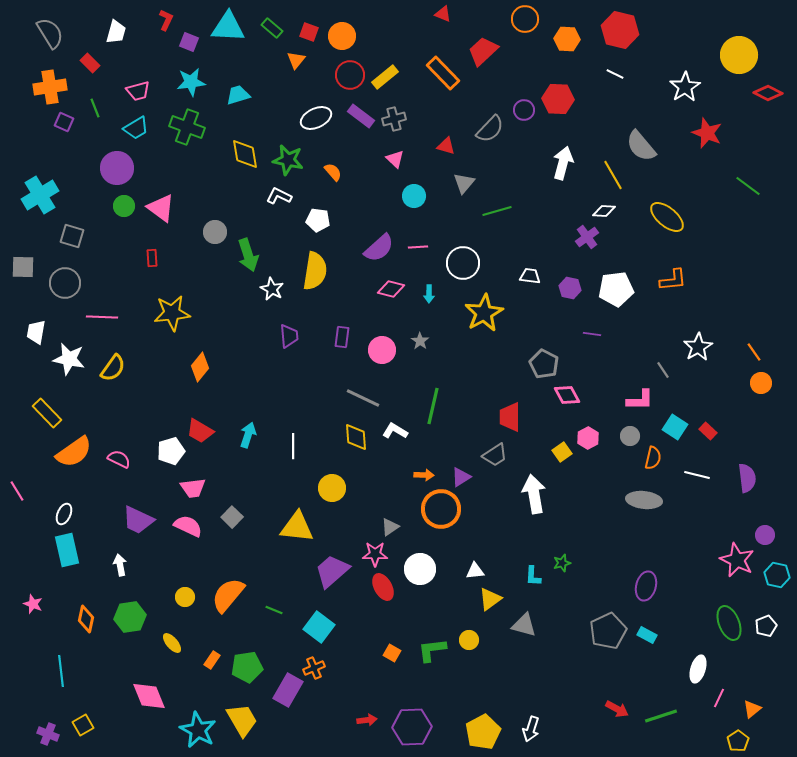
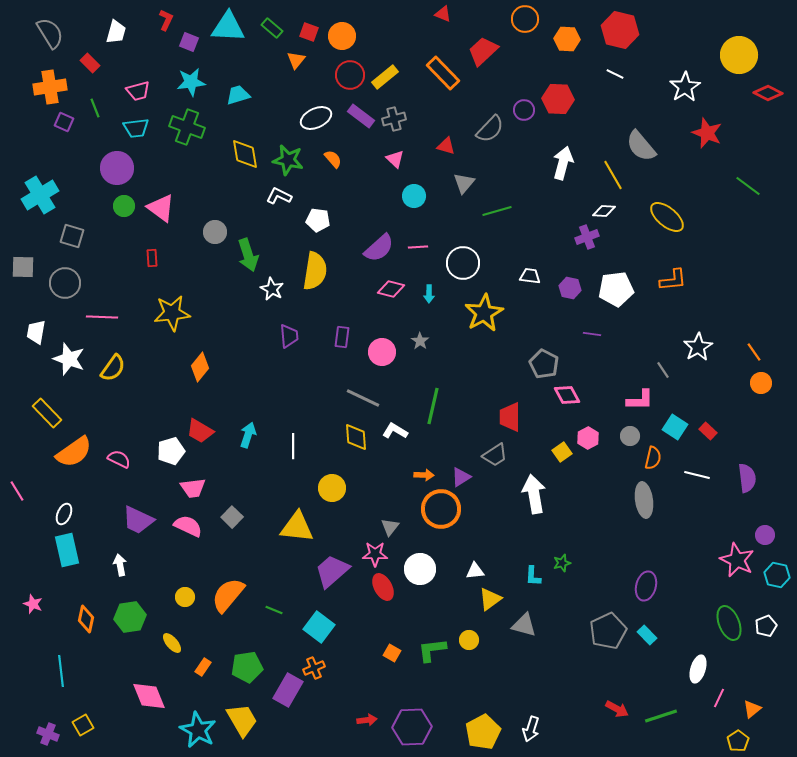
cyan trapezoid at (136, 128): rotated 24 degrees clockwise
orange semicircle at (333, 172): moved 13 px up
purple cross at (587, 237): rotated 15 degrees clockwise
pink circle at (382, 350): moved 2 px down
white star at (69, 359): rotated 8 degrees clockwise
gray ellipse at (644, 500): rotated 76 degrees clockwise
gray triangle at (390, 527): rotated 18 degrees counterclockwise
cyan rectangle at (647, 635): rotated 18 degrees clockwise
orange rectangle at (212, 660): moved 9 px left, 7 px down
